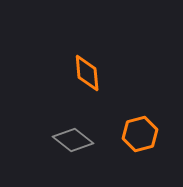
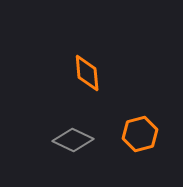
gray diamond: rotated 12 degrees counterclockwise
